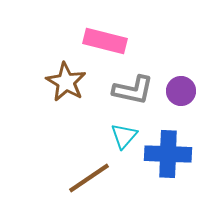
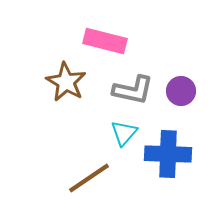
cyan triangle: moved 3 px up
